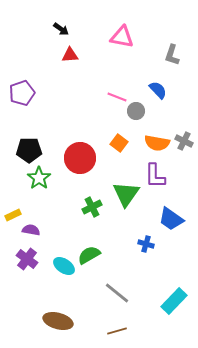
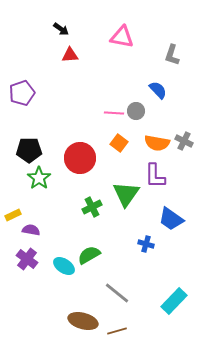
pink line: moved 3 px left, 16 px down; rotated 18 degrees counterclockwise
brown ellipse: moved 25 px right
